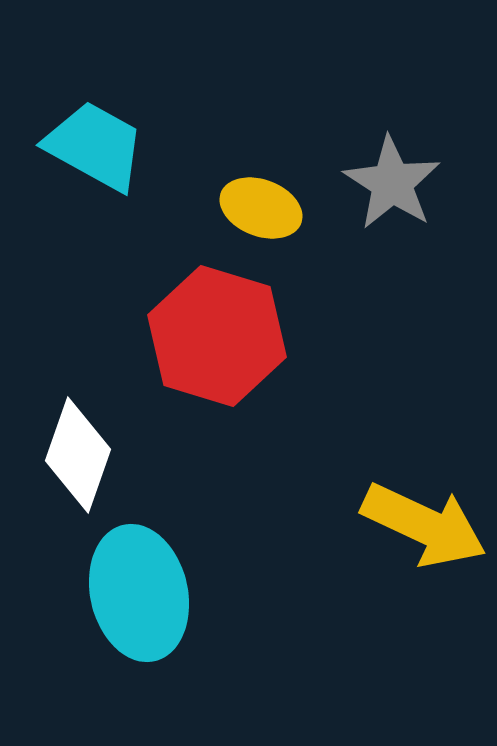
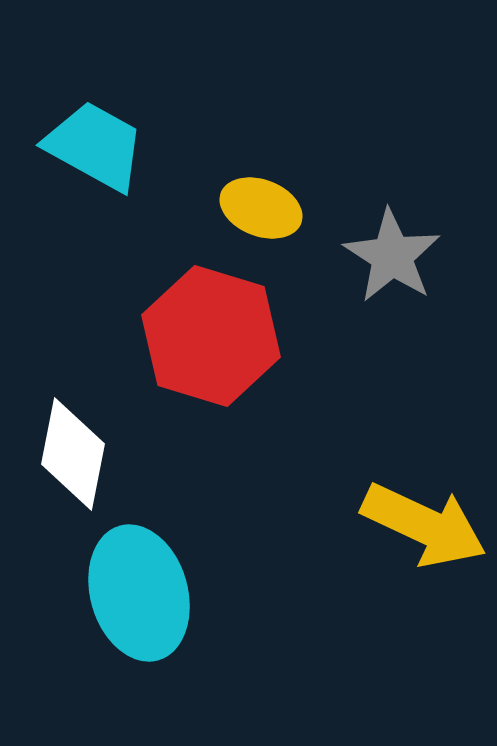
gray star: moved 73 px down
red hexagon: moved 6 px left
white diamond: moved 5 px left, 1 px up; rotated 8 degrees counterclockwise
cyan ellipse: rotated 3 degrees counterclockwise
